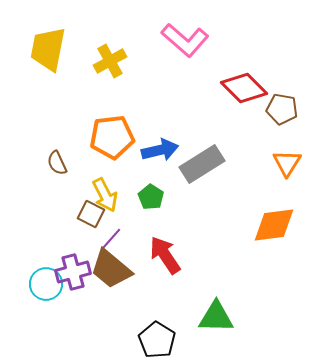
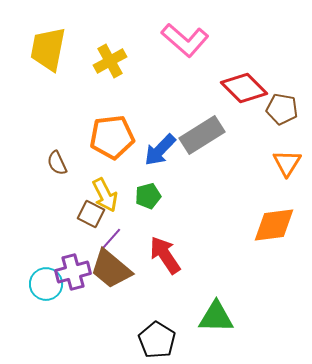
blue arrow: rotated 147 degrees clockwise
gray rectangle: moved 29 px up
green pentagon: moved 3 px left, 1 px up; rotated 25 degrees clockwise
